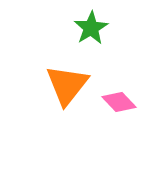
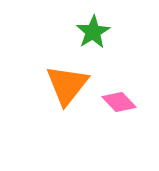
green star: moved 2 px right, 4 px down
